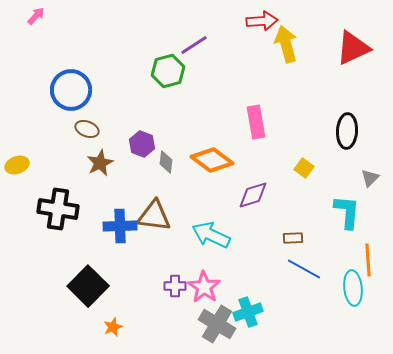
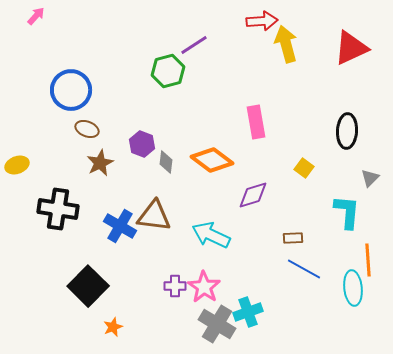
red triangle: moved 2 px left
blue cross: rotated 32 degrees clockwise
